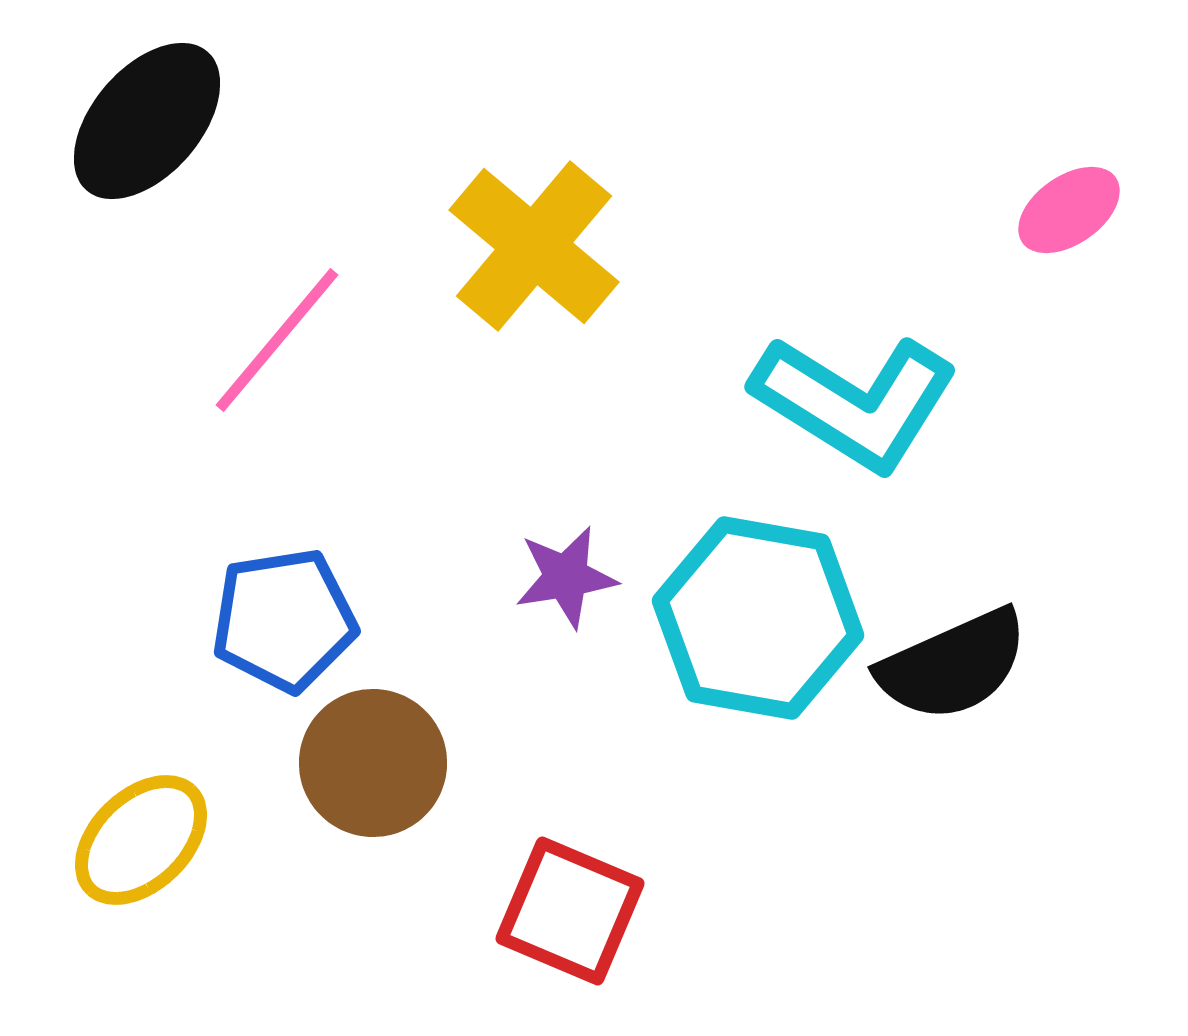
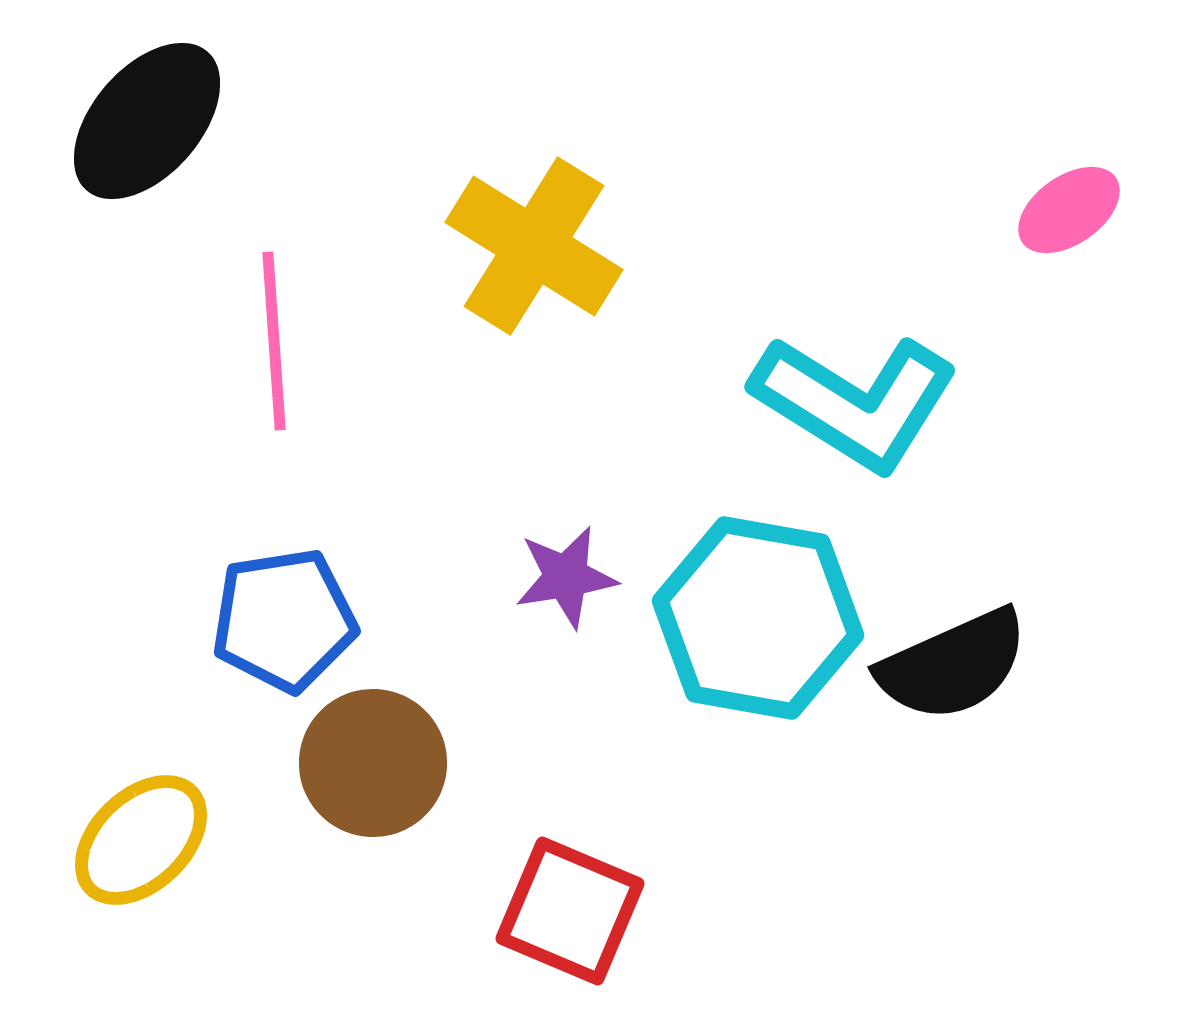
yellow cross: rotated 8 degrees counterclockwise
pink line: moved 3 px left, 1 px down; rotated 44 degrees counterclockwise
